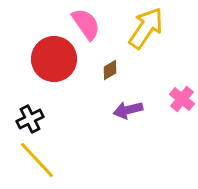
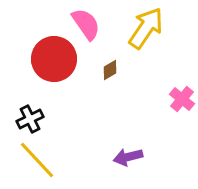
purple arrow: moved 47 px down
